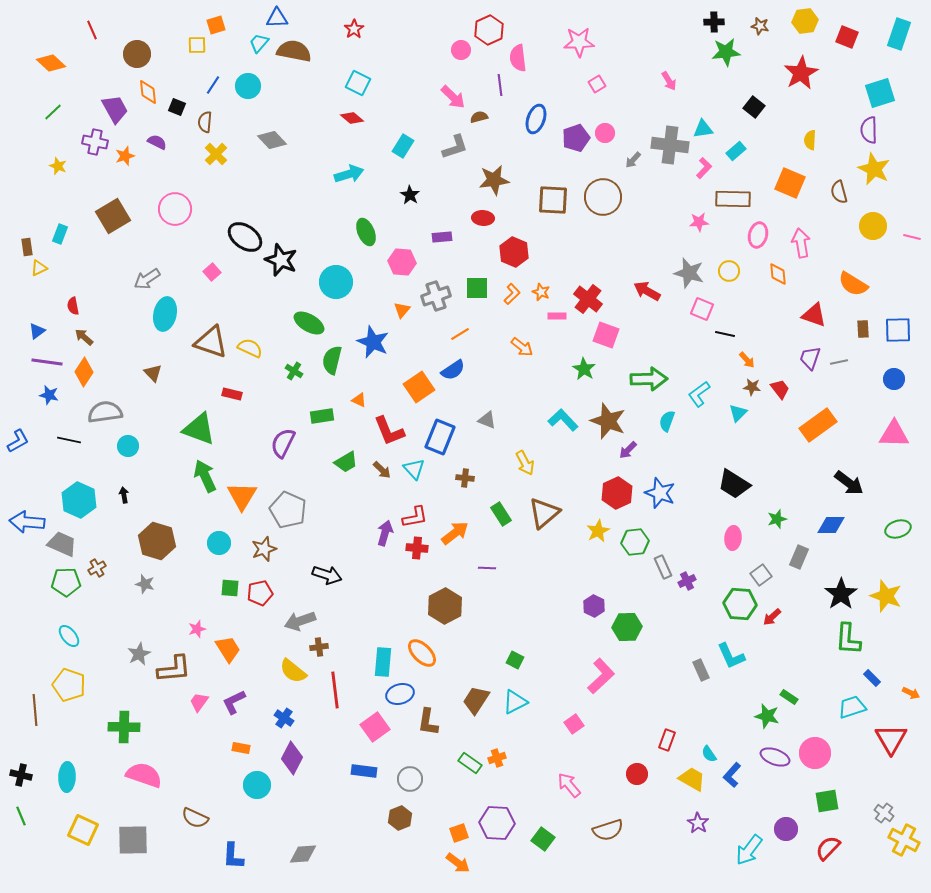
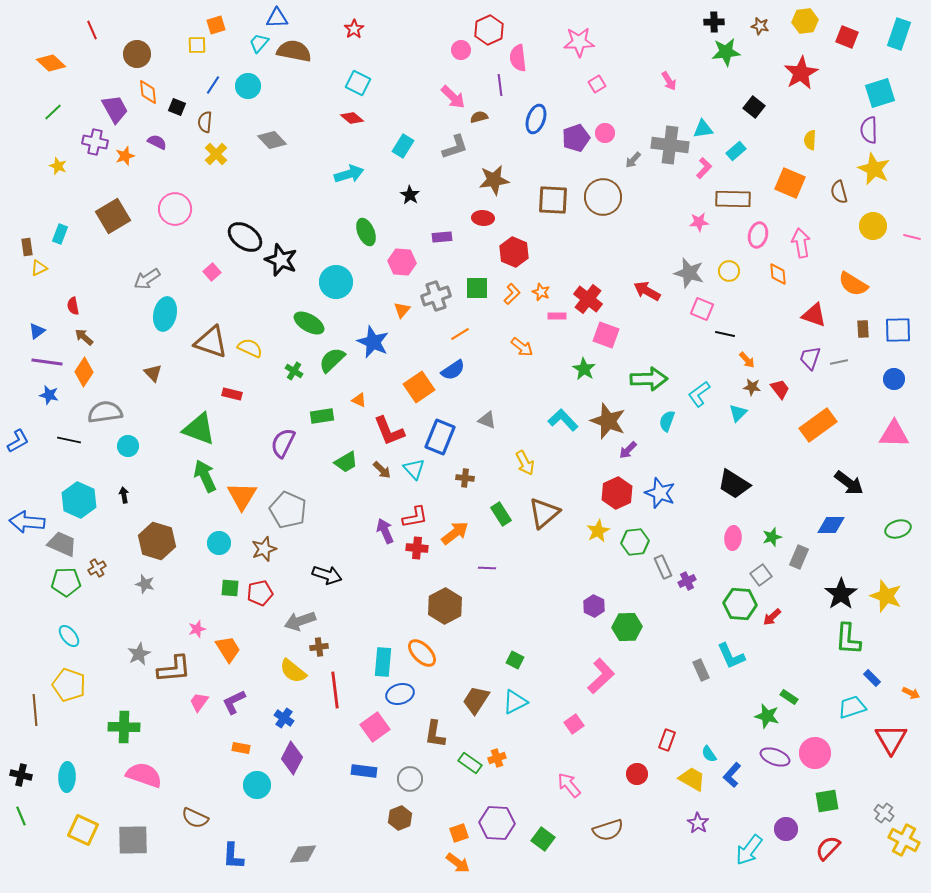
green semicircle at (332, 360): rotated 32 degrees clockwise
green star at (777, 519): moved 5 px left, 18 px down
purple arrow at (385, 533): moved 2 px up; rotated 40 degrees counterclockwise
brown L-shape at (428, 722): moved 7 px right, 12 px down
